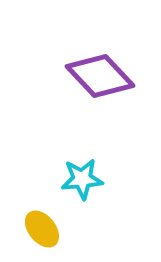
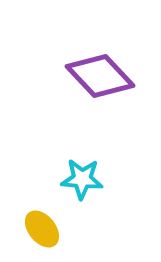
cyan star: rotated 9 degrees clockwise
